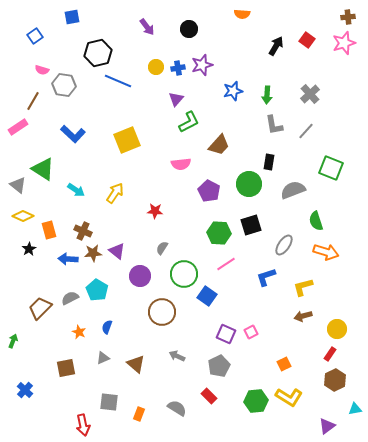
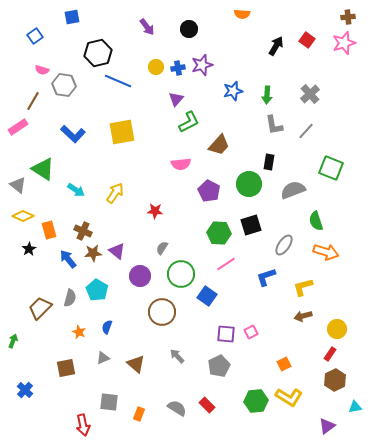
yellow square at (127, 140): moved 5 px left, 8 px up; rotated 12 degrees clockwise
blue arrow at (68, 259): rotated 48 degrees clockwise
green circle at (184, 274): moved 3 px left
gray semicircle at (70, 298): rotated 132 degrees clockwise
purple square at (226, 334): rotated 18 degrees counterclockwise
gray arrow at (177, 356): rotated 21 degrees clockwise
red rectangle at (209, 396): moved 2 px left, 9 px down
cyan triangle at (355, 409): moved 2 px up
